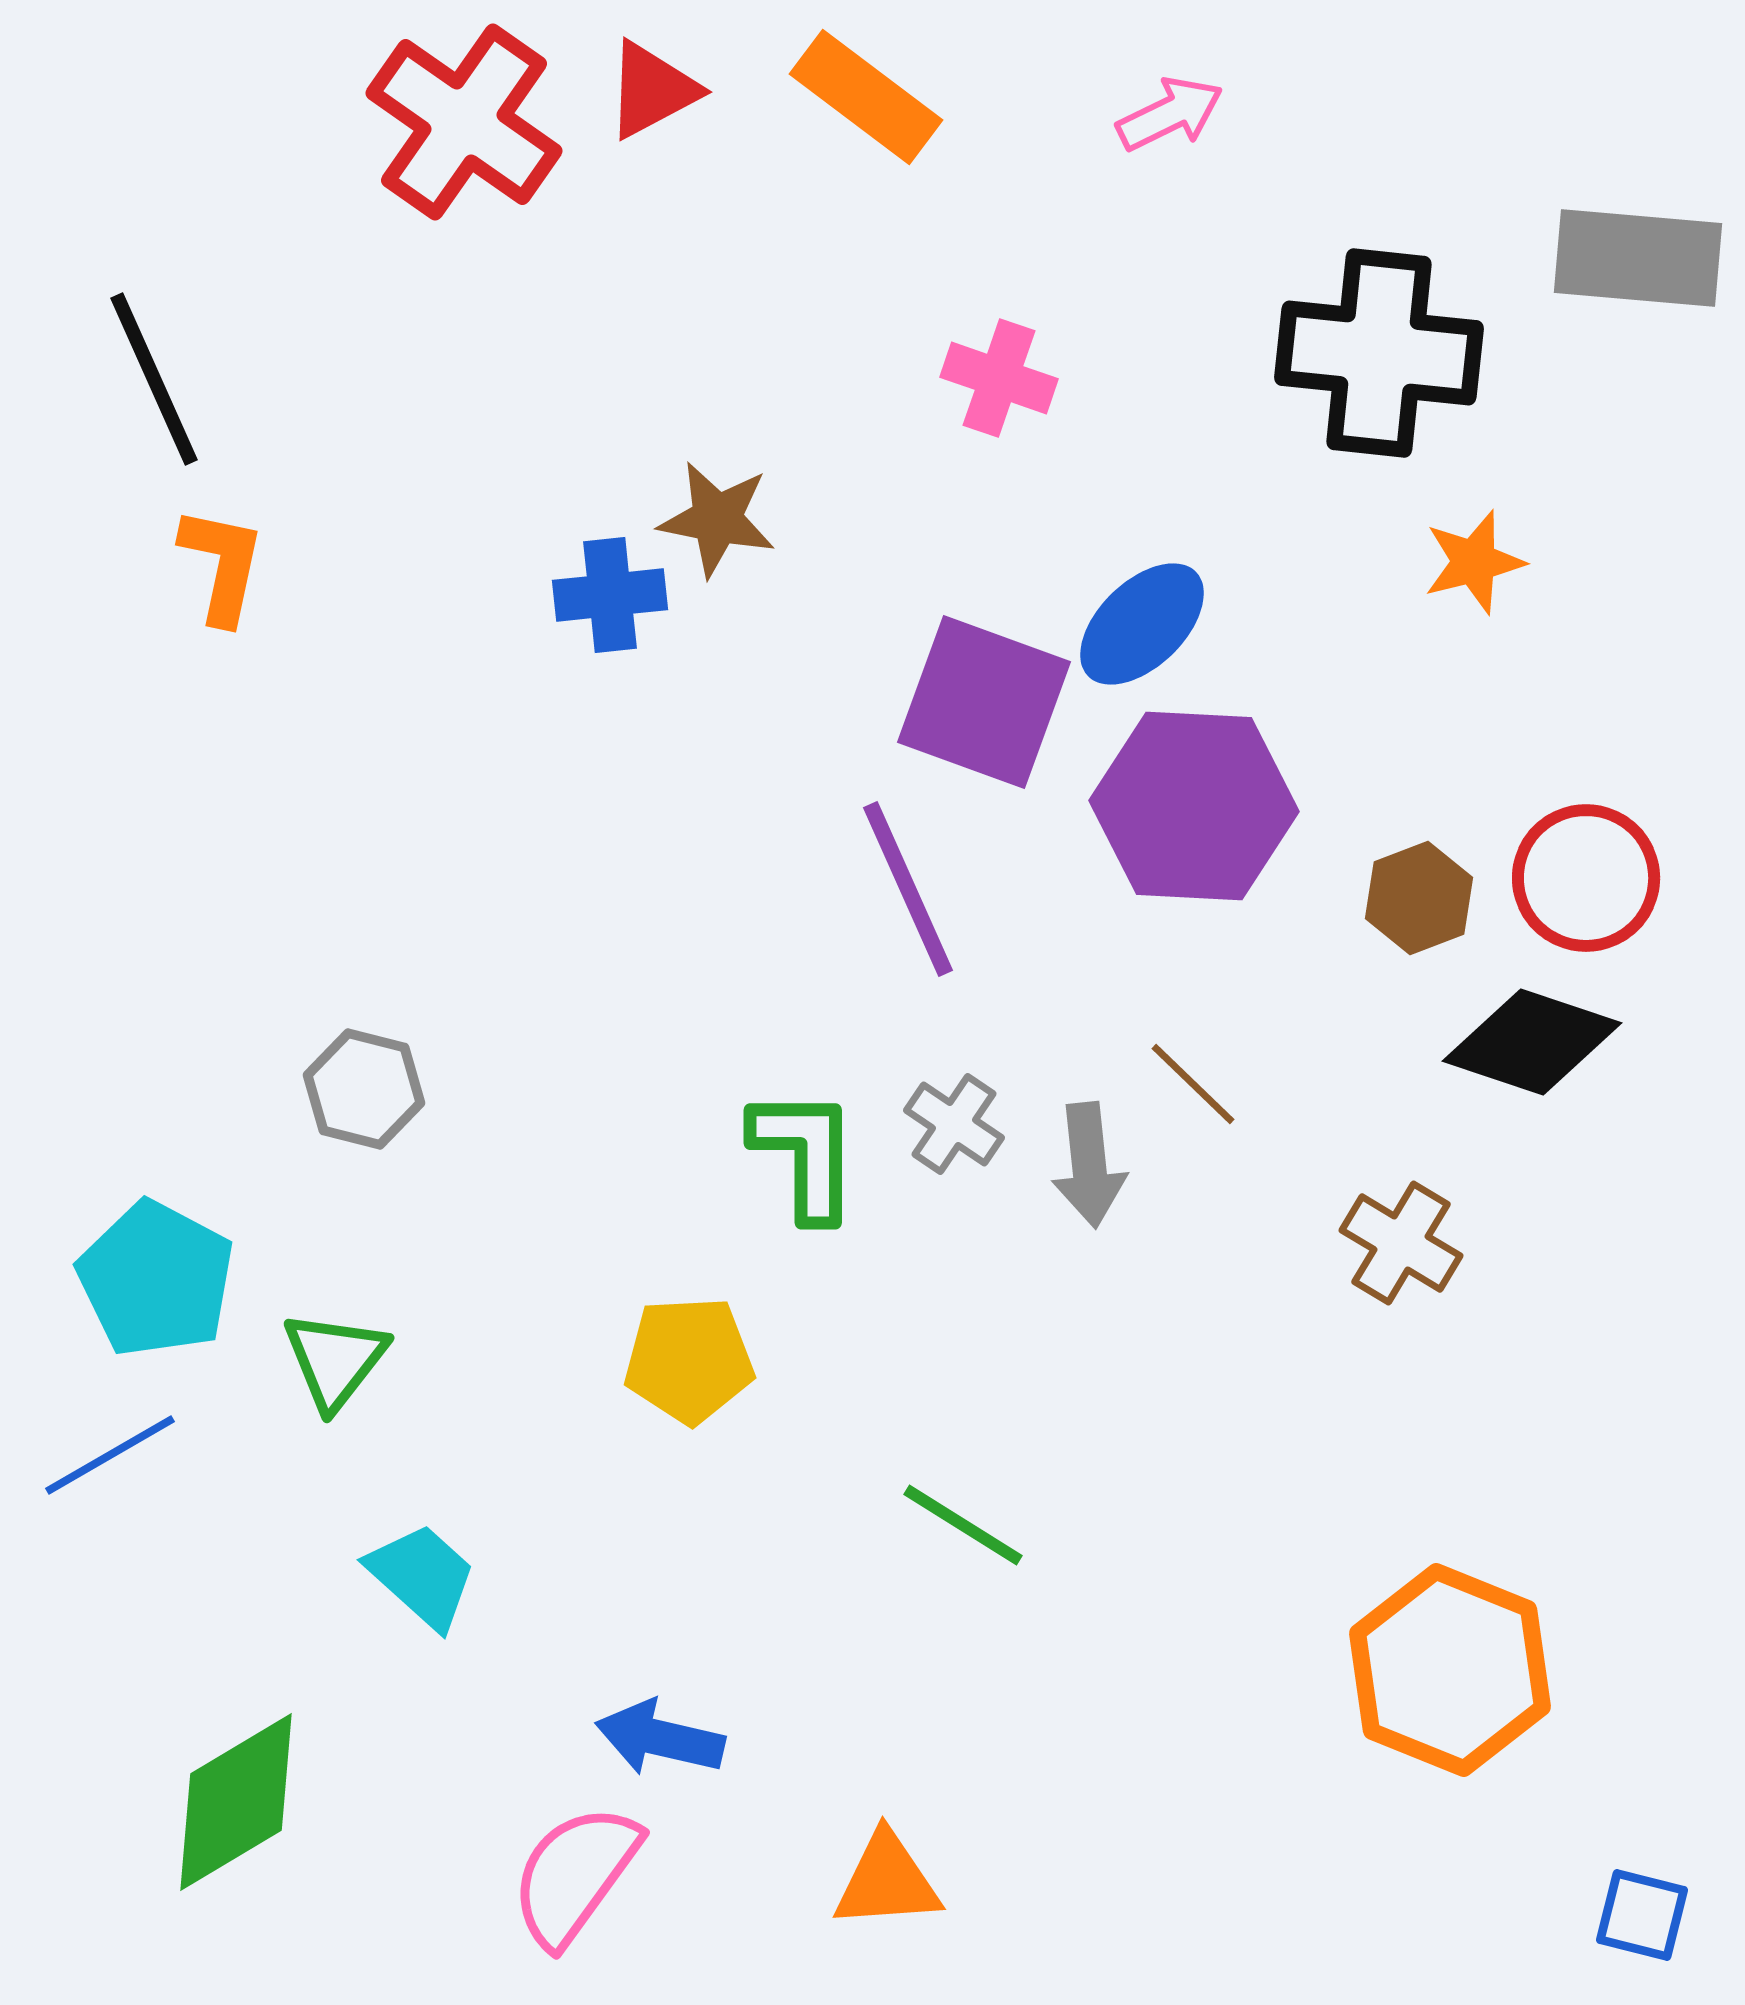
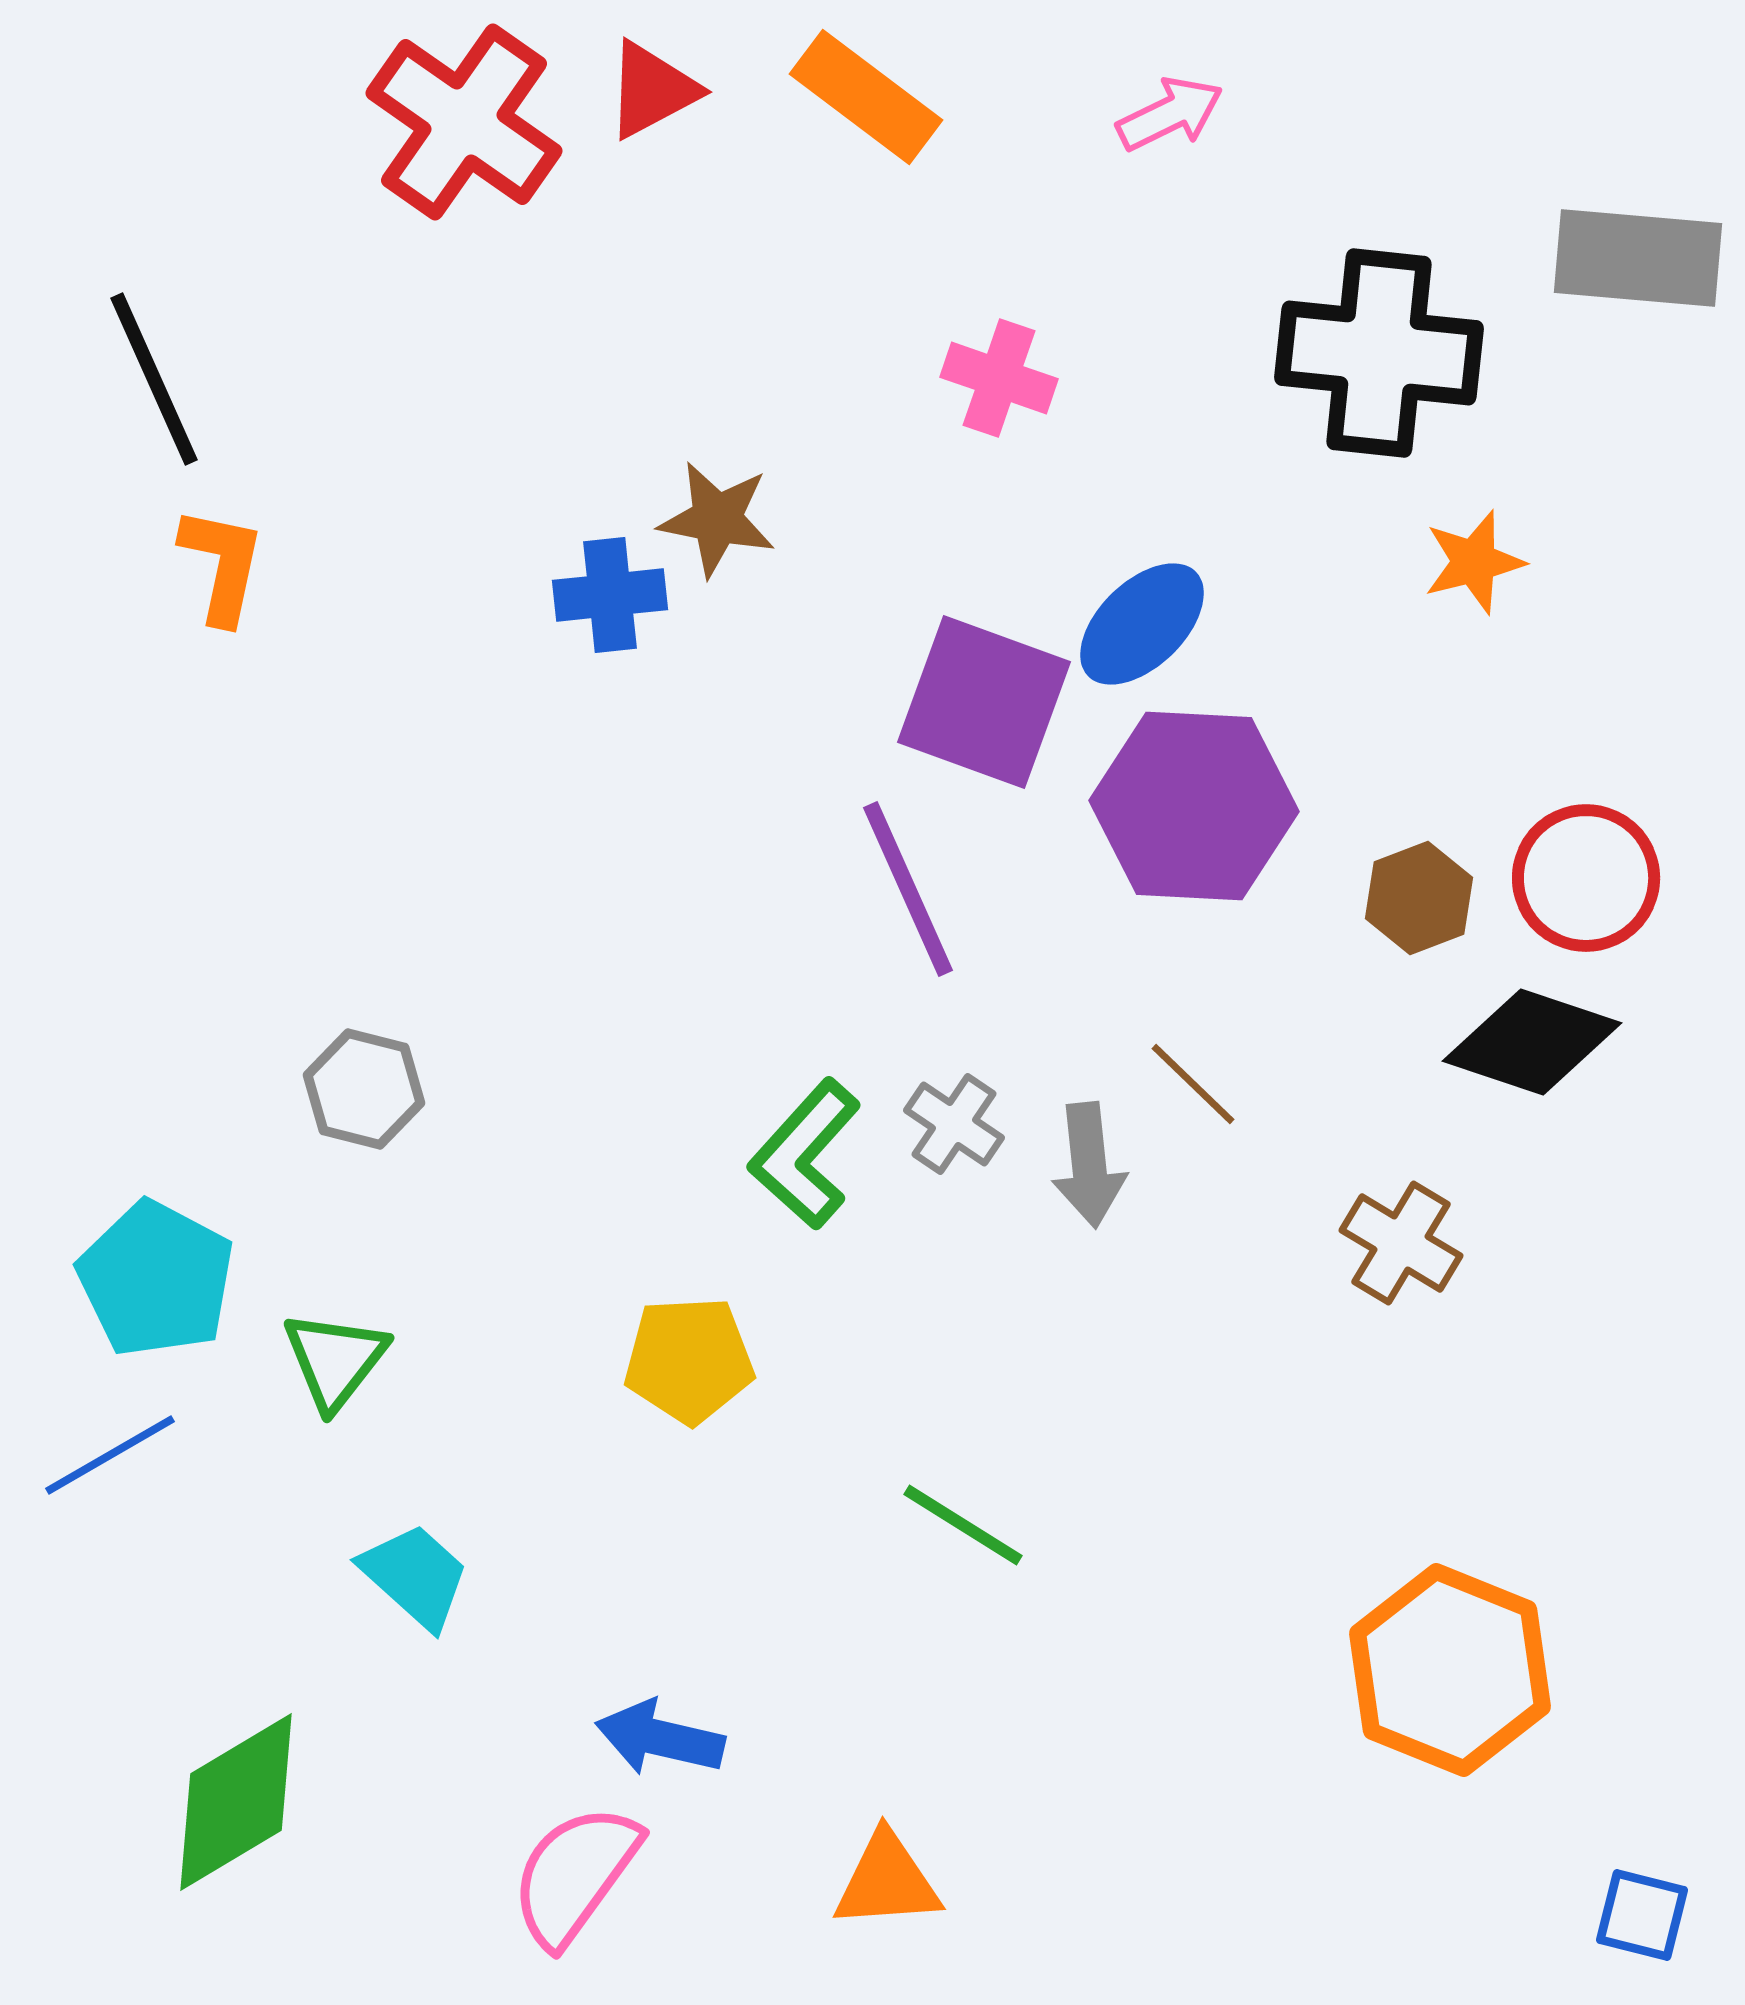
green L-shape: rotated 138 degrees counterclockwise
cyan trapezoid: moved 7 px left
